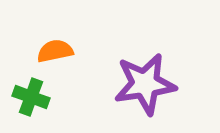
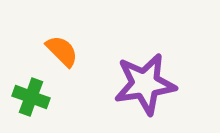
orange semicircle: moved 7 px right; rotated 57 degrees clockwise
